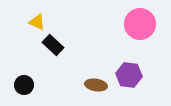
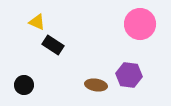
black rectangle: rotated 10 degrees counterclockwise
